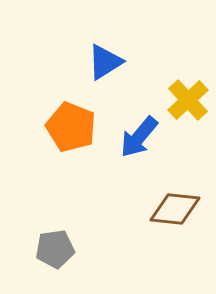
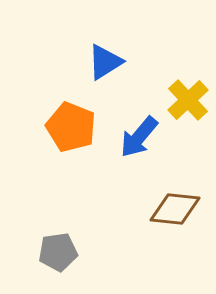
gray pentagon: moved 3 px right, 3 px down
